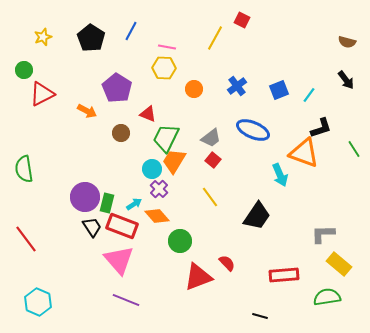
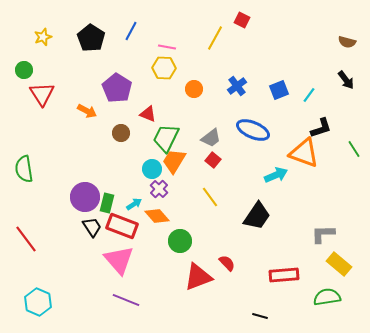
red triangle at (42, 94): rotated 36 degrees counterclockwise
cyan arrow at (280, 175): moved 4 px left; rotated 90 degrees counterclockwise
